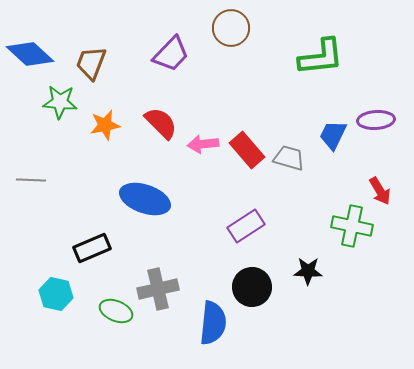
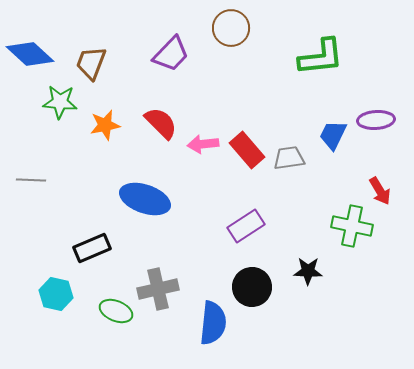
gray trapezoid: rotated 24 degrees counterclockwise
